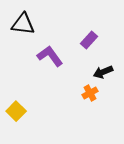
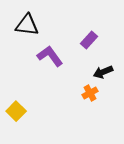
black triangle: moved 4 px right, 1 px down
